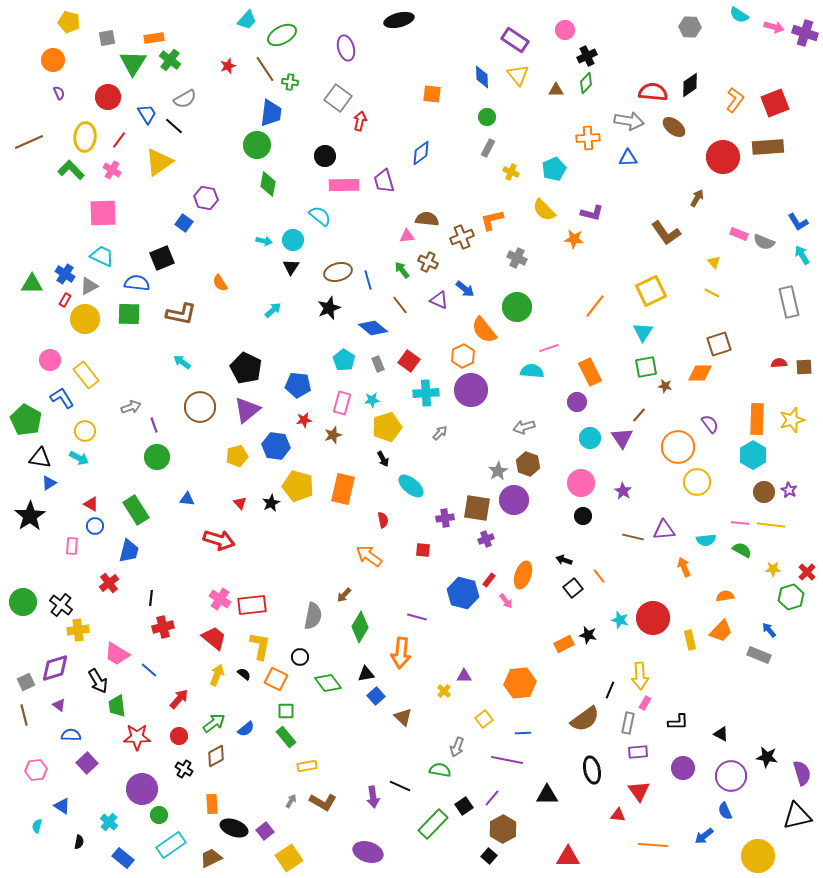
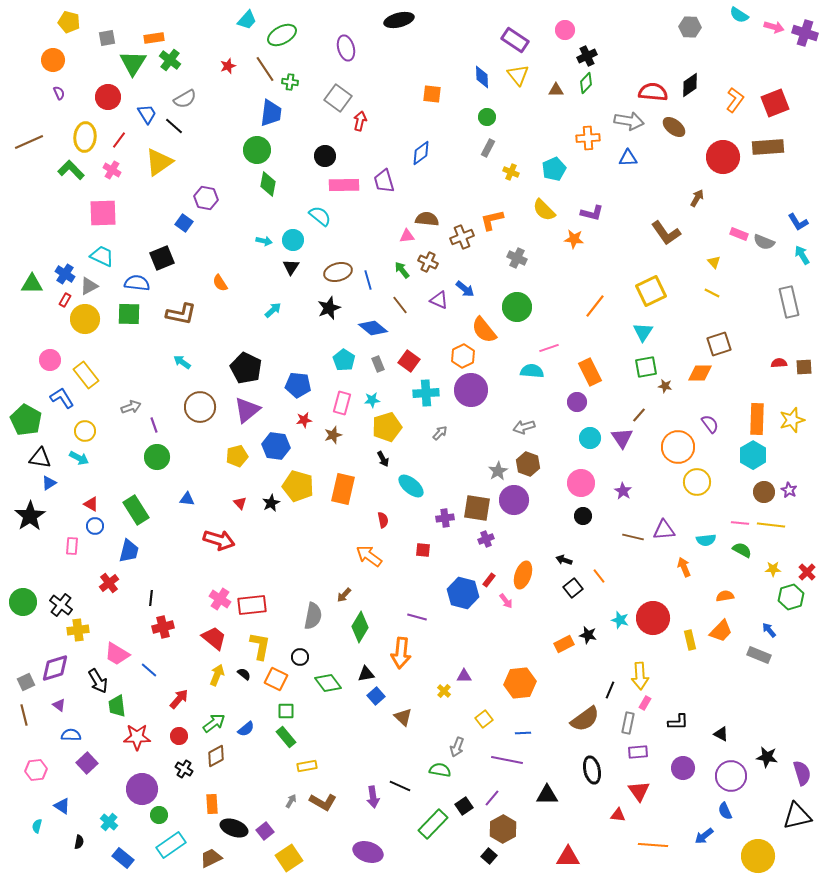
green circle at (257, 145): moved 5 px down
